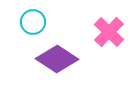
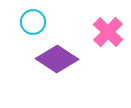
pink cross: moved 1 px left
